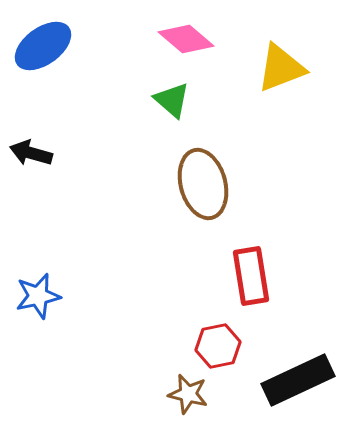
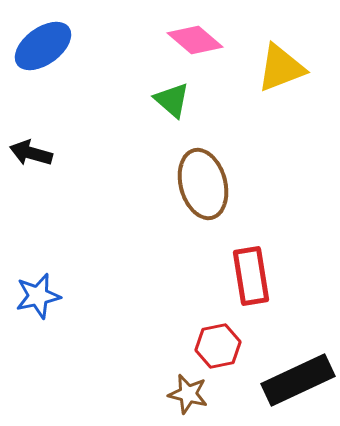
pink diamond: moved 9 px right, 1 px down
